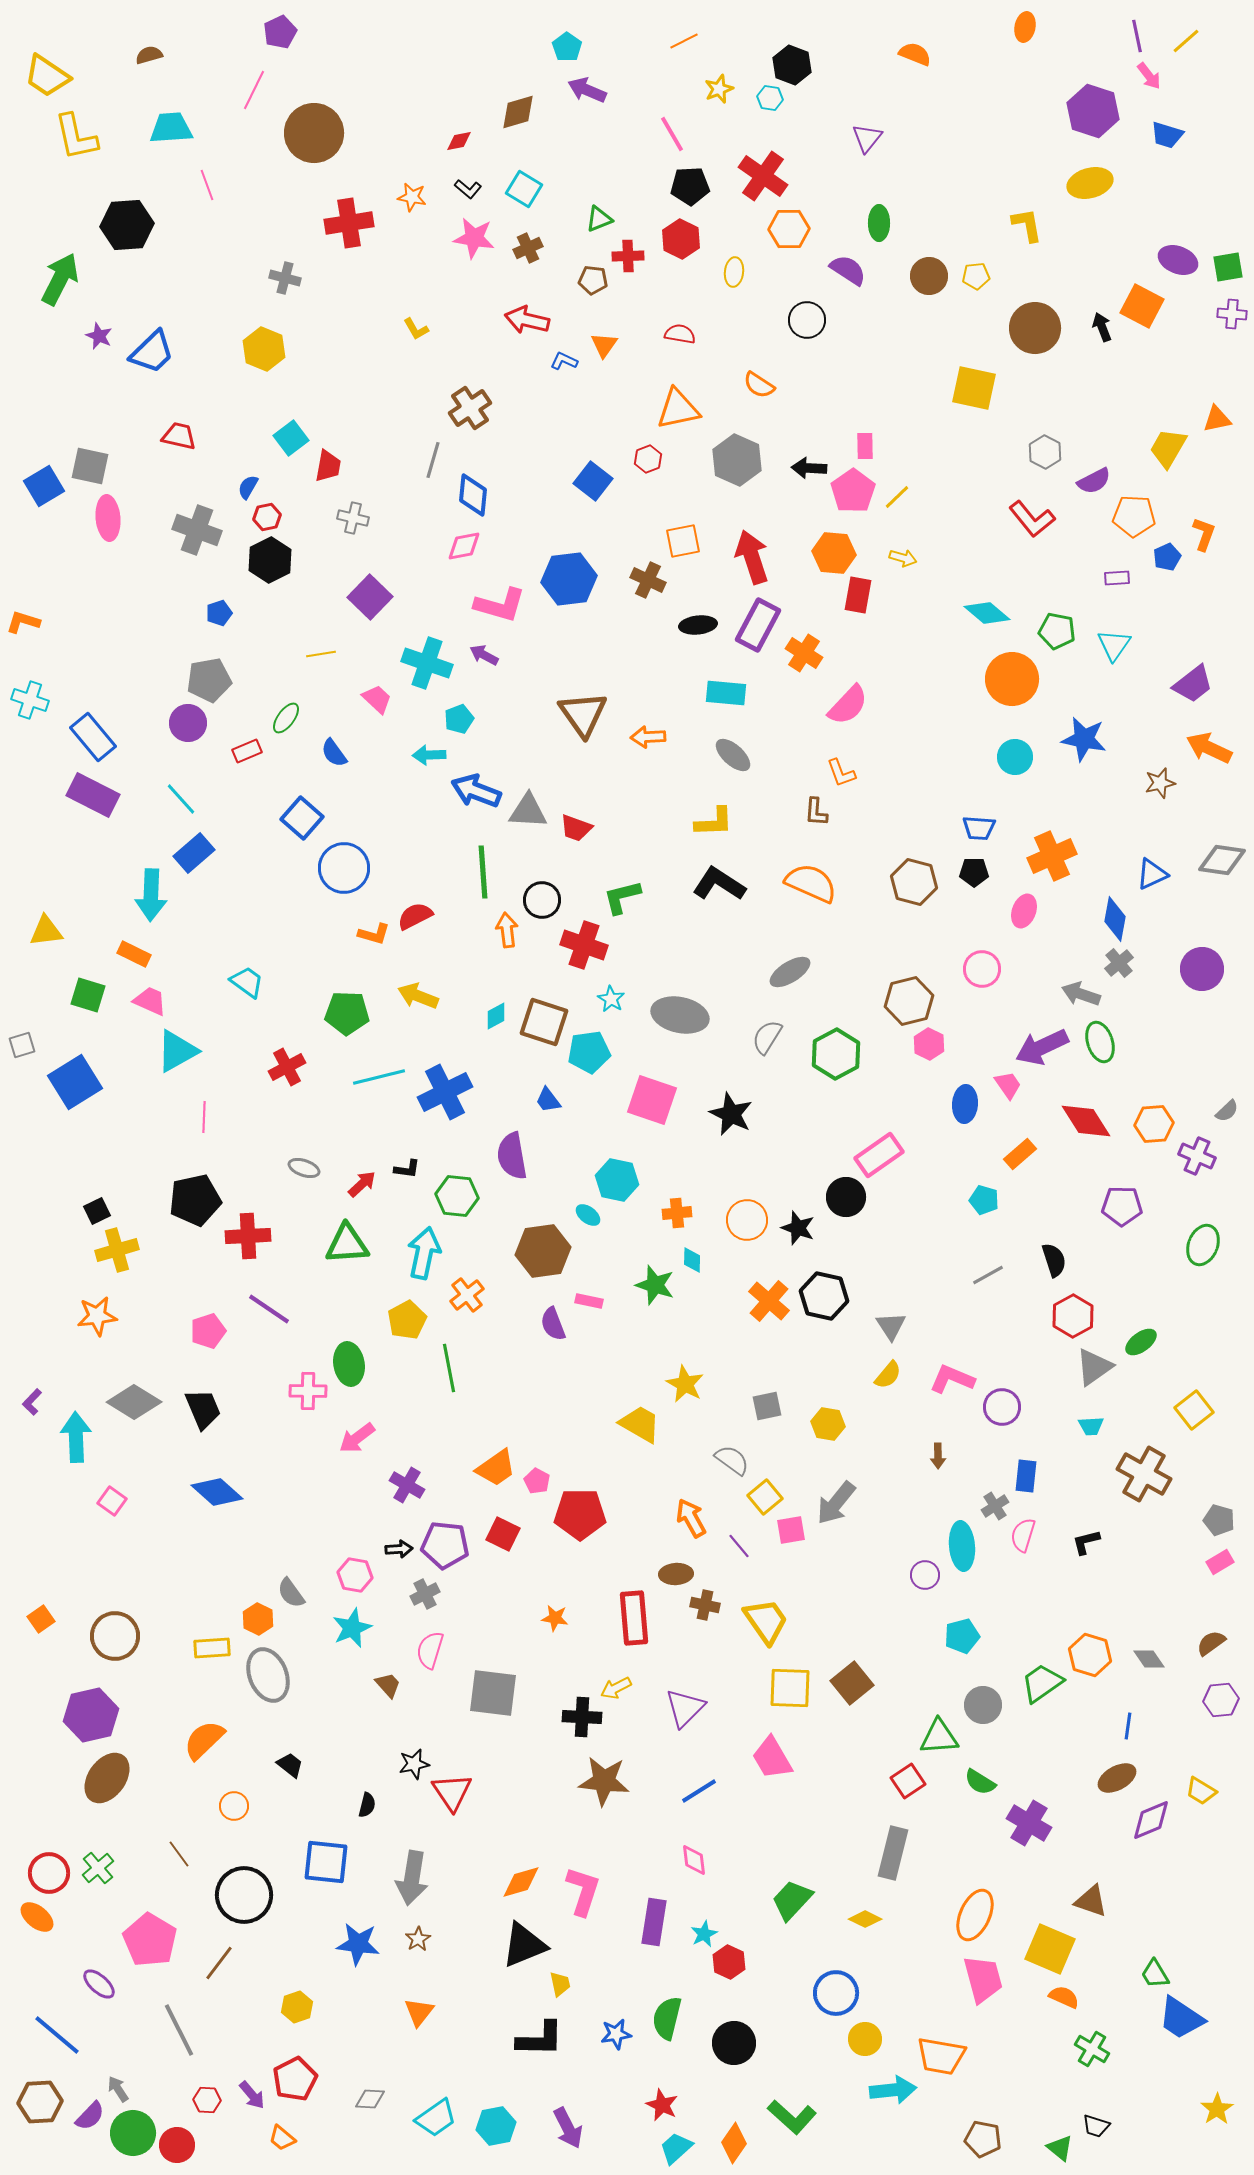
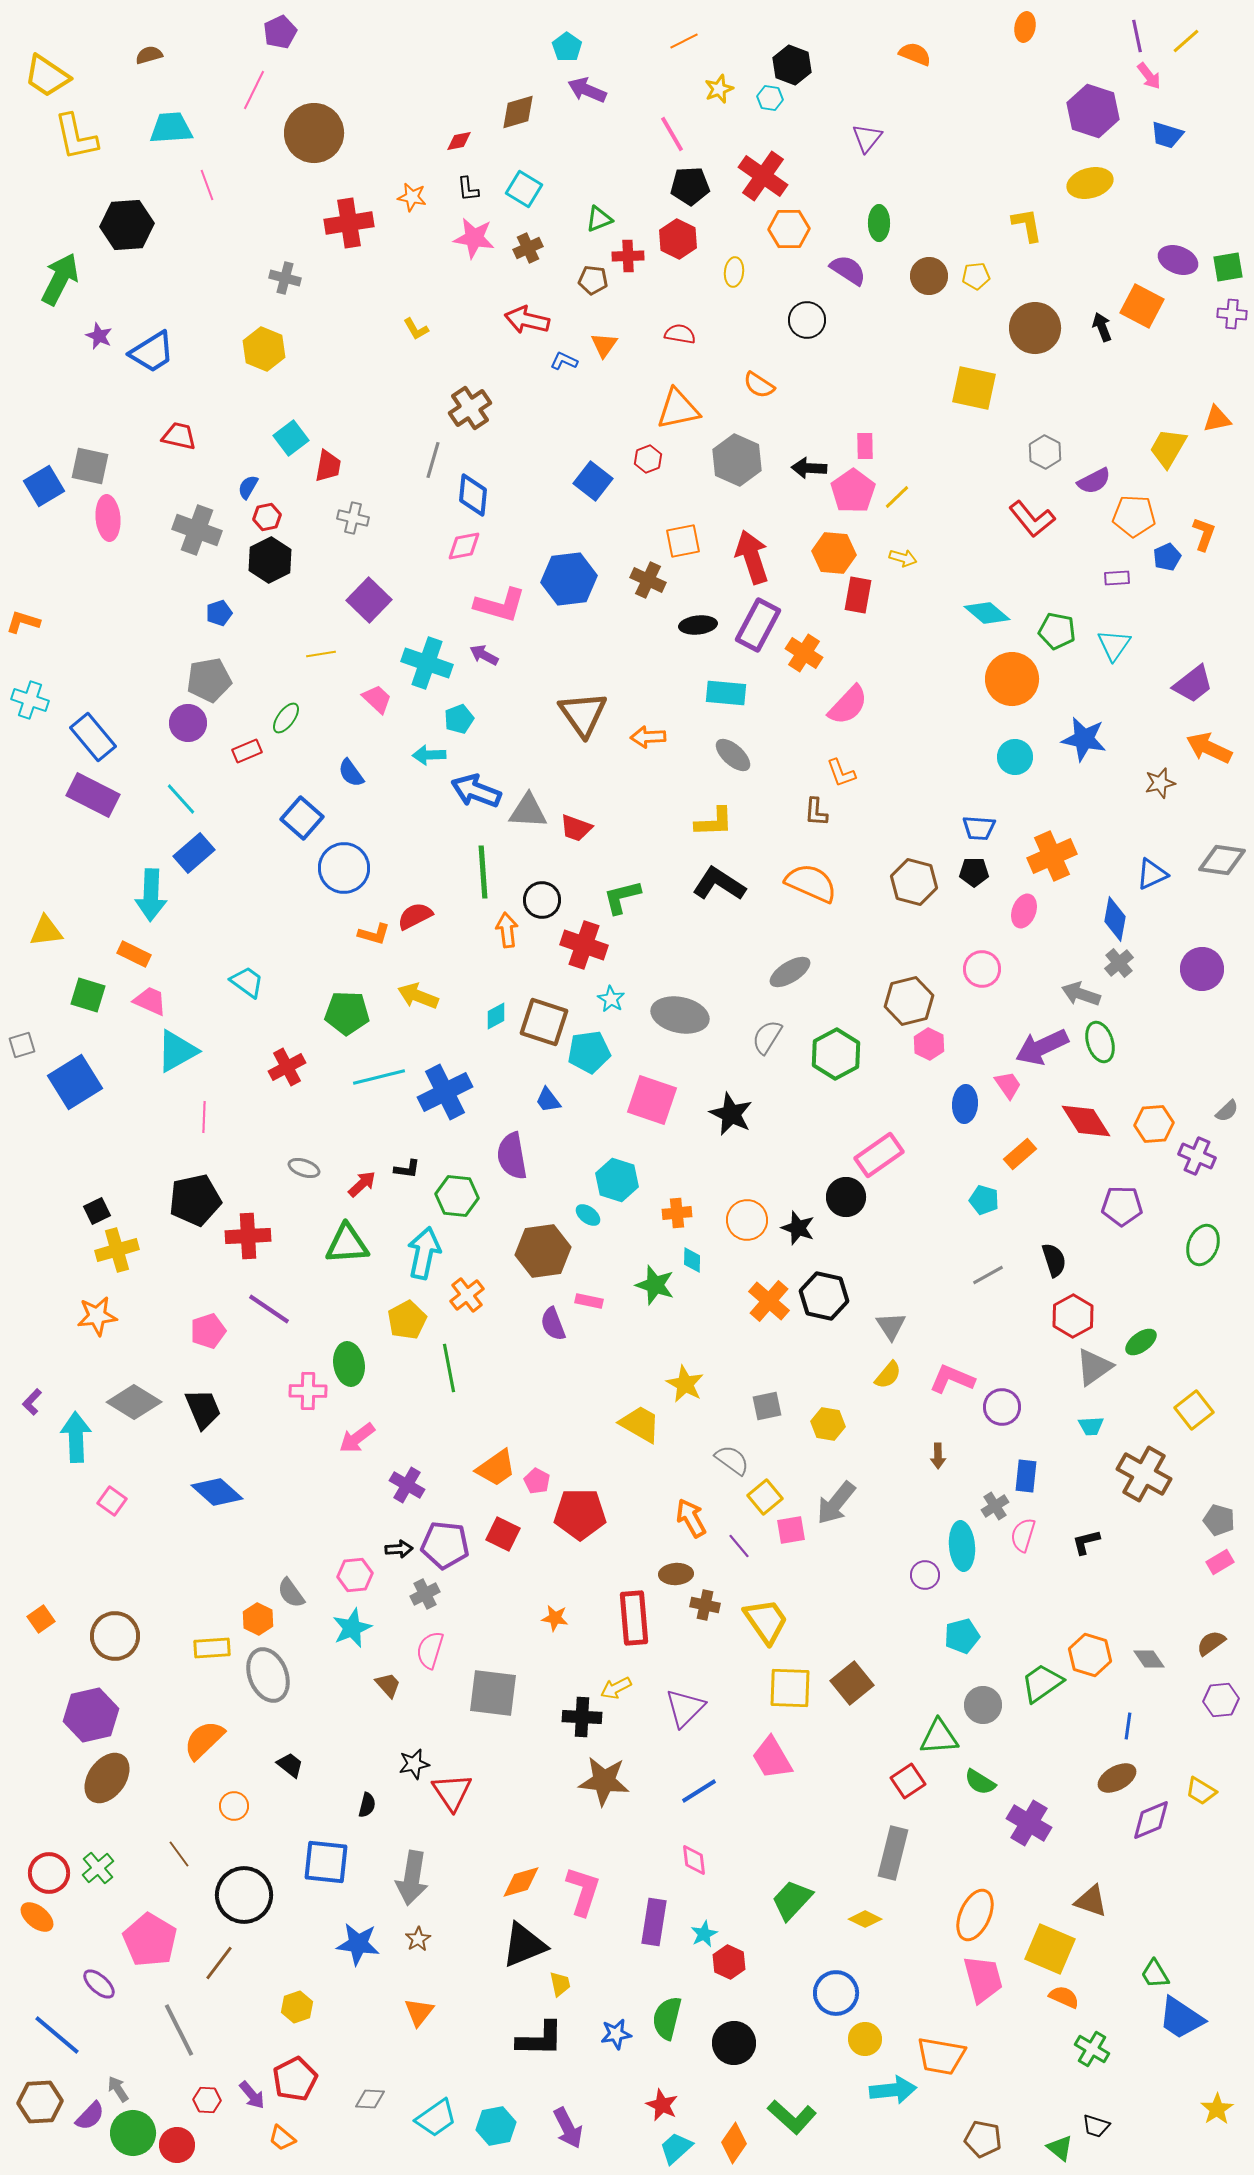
black L-shape at (468, 189): rotated 44 degrees clockwise
red hexagon at (681, 239): moved 3 px left
blue trapezoid at (152, 352): rotated 12 degrees clockwise
purple square at (370, 597): moved 1 px left, 3 px down
blue semicircle at (334, 753): moved 17 px right, 20 px down
cyan hexagon at (617, 1180): rotated 6 degrees clockwise
pink hexagon at (355, 1575): rotated 16 degrees counterclockwise
